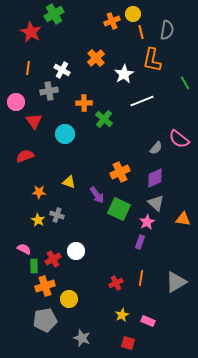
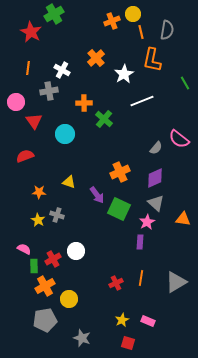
purple rectangle at (140, 242): rotated 16 degrees counterclockwise
orange cross at (45, 286): rotated 12 degrees counterclockwise
yellow star at (122, 315): moved 5 px down
